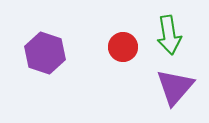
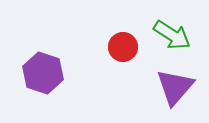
green arrow: moved 3 px right; rotated 48 degrees counterclockwise
purple hexagon: moved 2 px left, 20 px down
